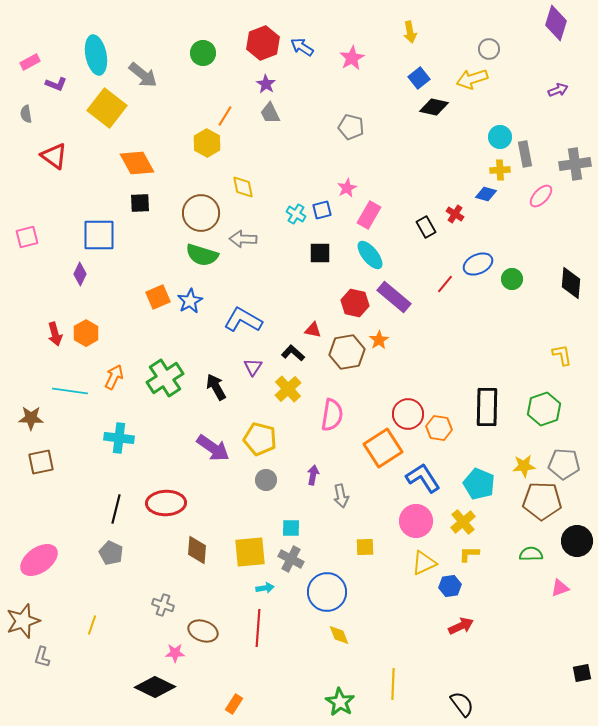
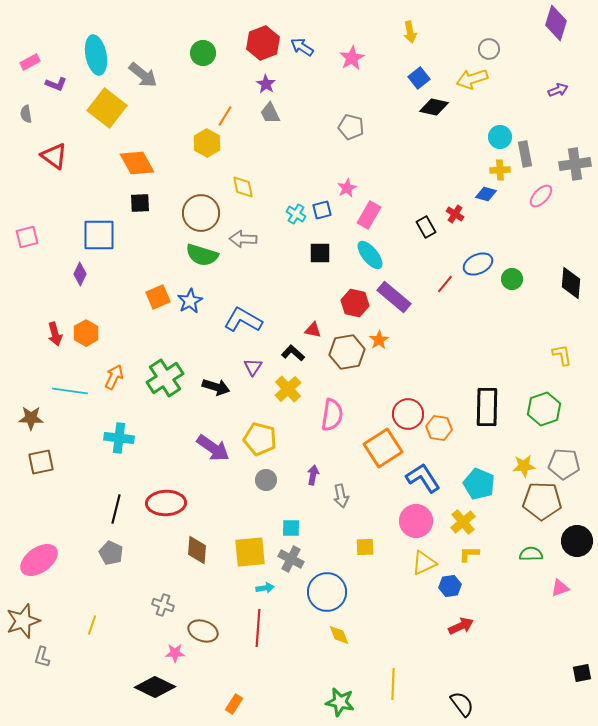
black arrow at (216, 387): rotated 136 degrees clockwise
green star at (340, 702): rotated 20 degrees counterclockwise
